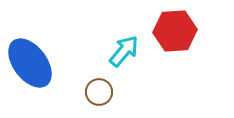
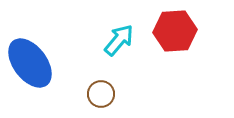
cyan arrow: moved 5 px left, 11 px up
brown circle: moved 2 px right, 2 px down
